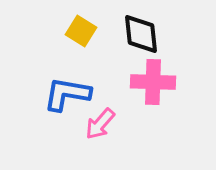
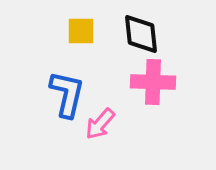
yellow square: rotated 32 degrees counterclockwise
blue L-shape: rotated 93 degrees clockwise
